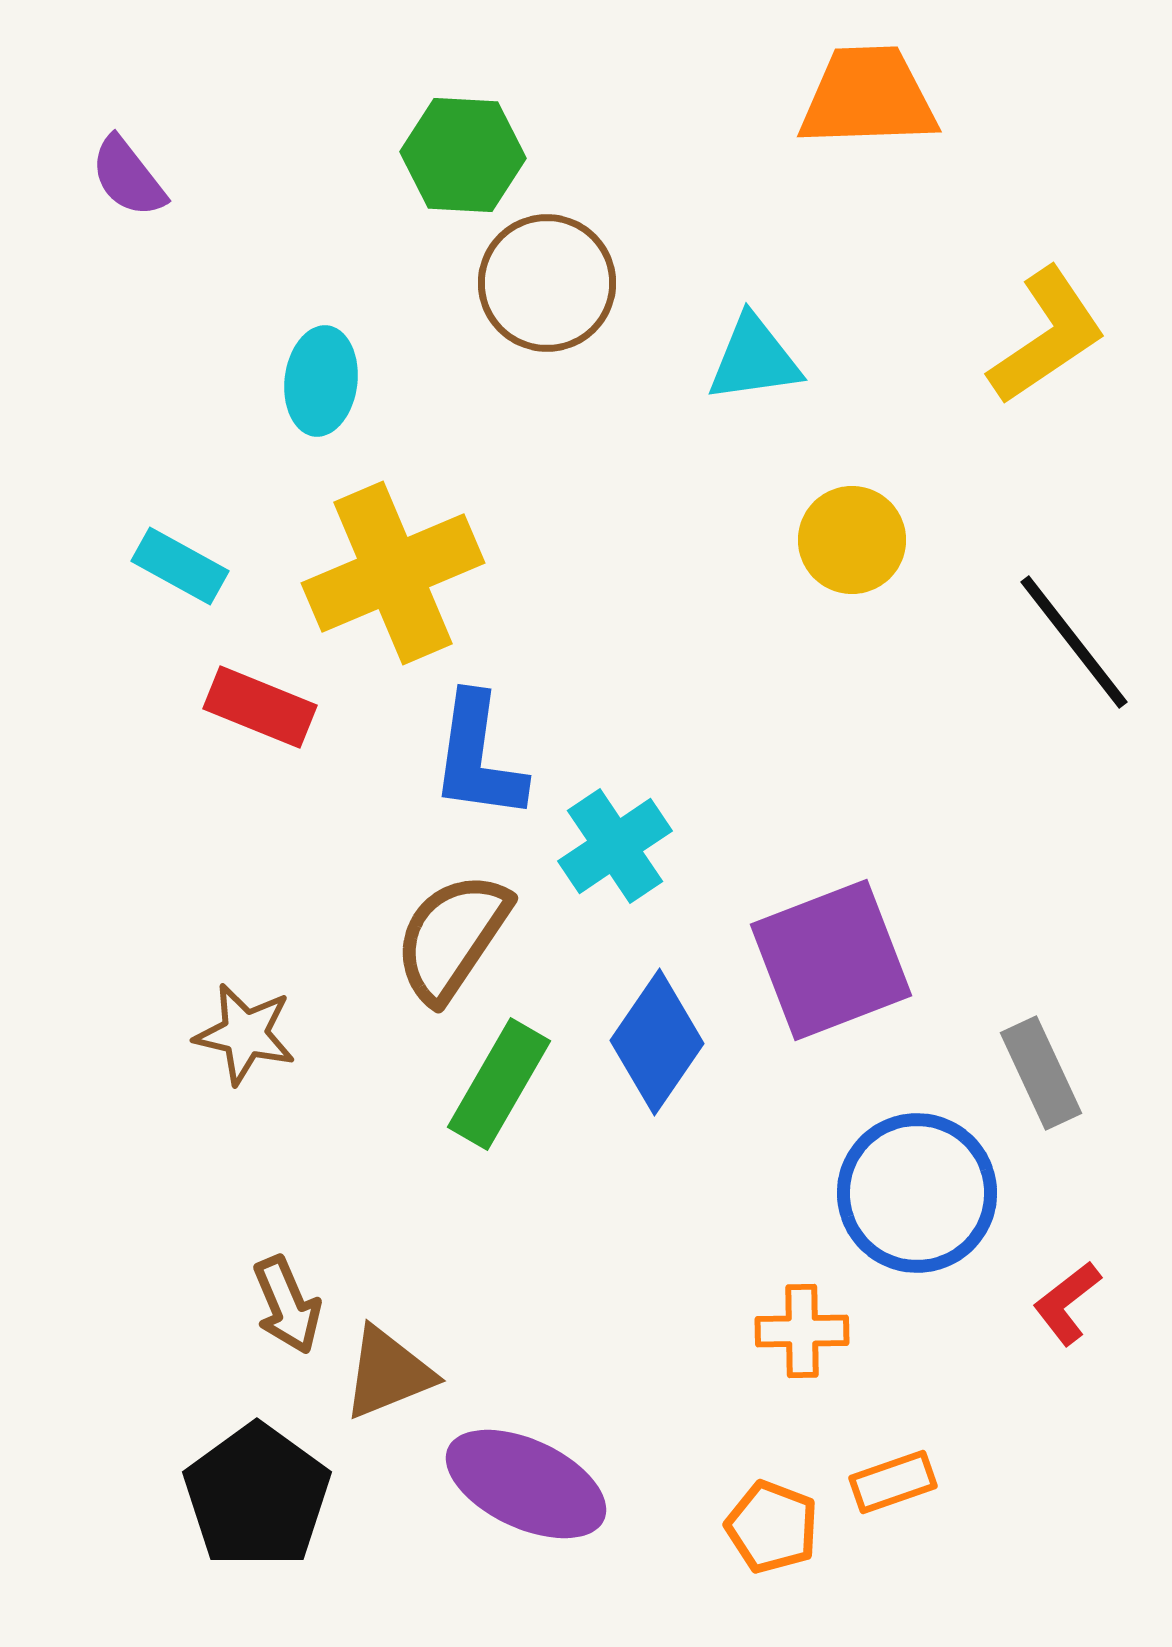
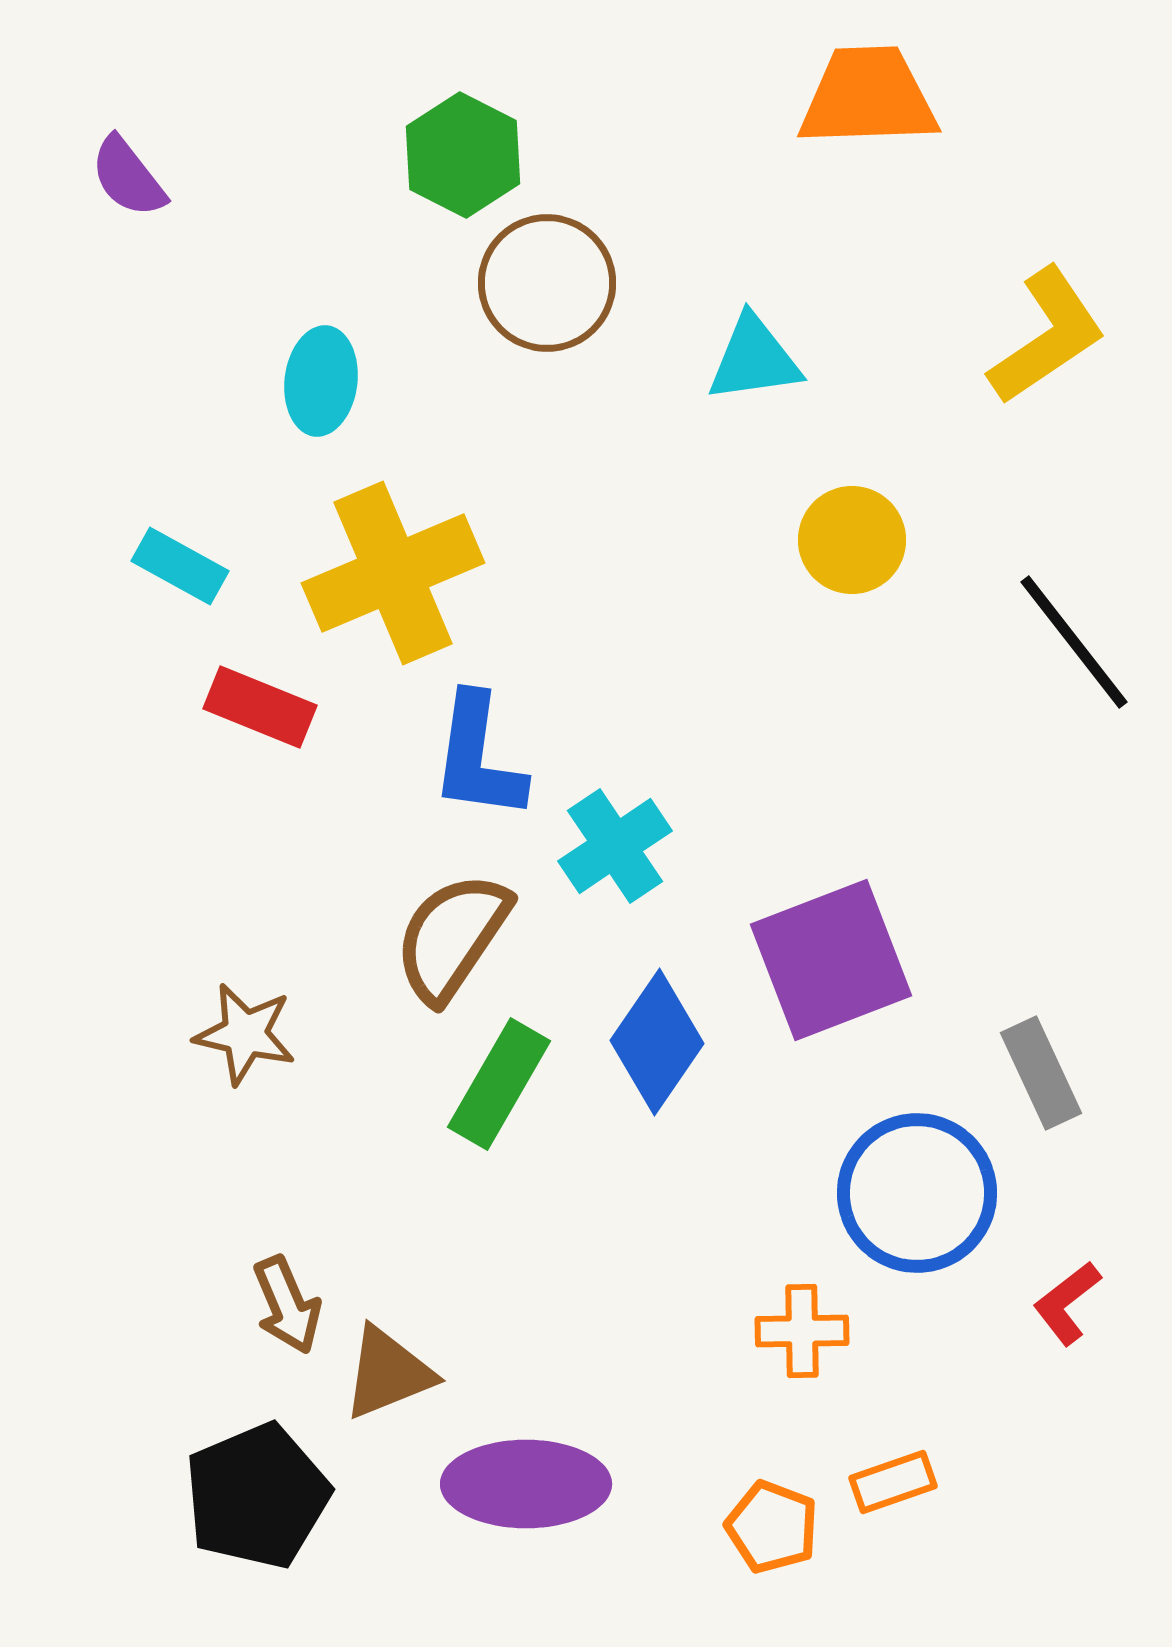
green hexagon: rotated 24 degrees clockwise
purple ellipse: rotated 25 degrees counterclockwise
black pentagon: rotated 13 degrees clockwise
